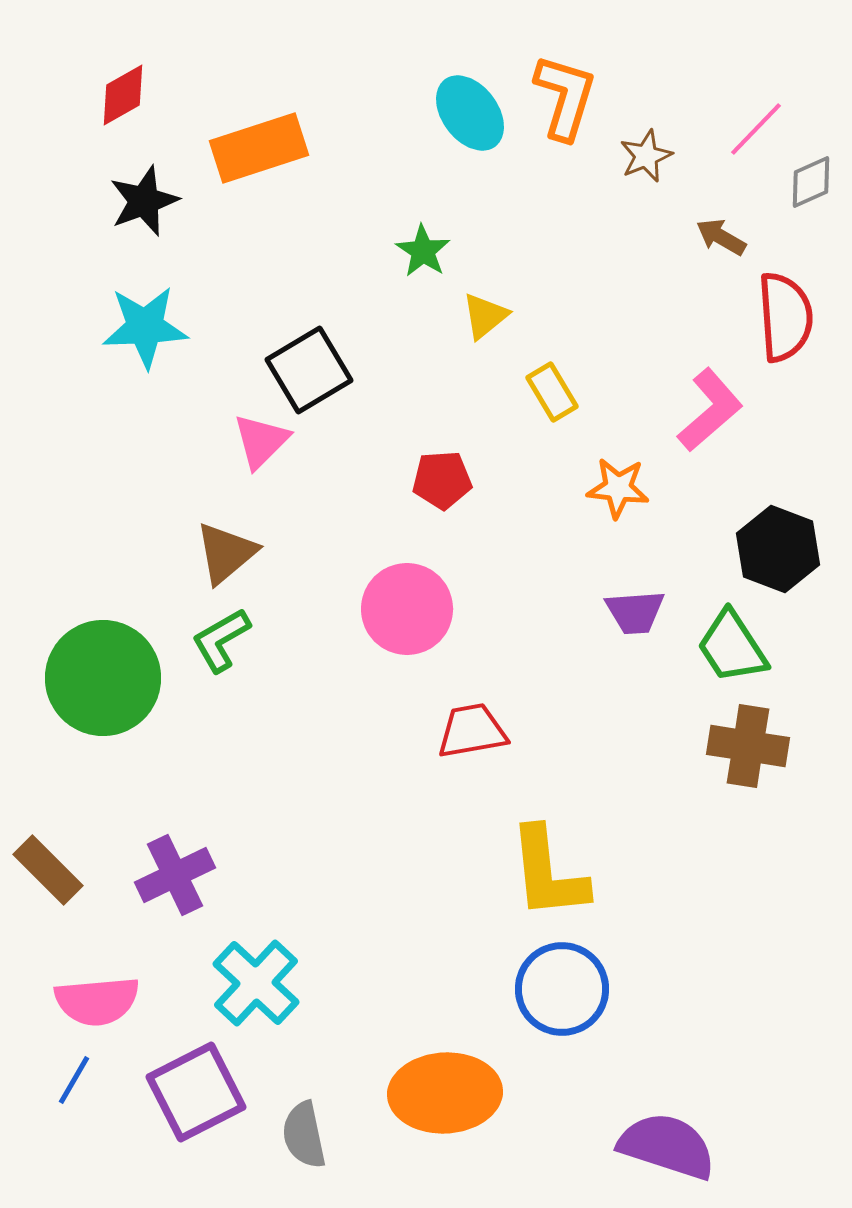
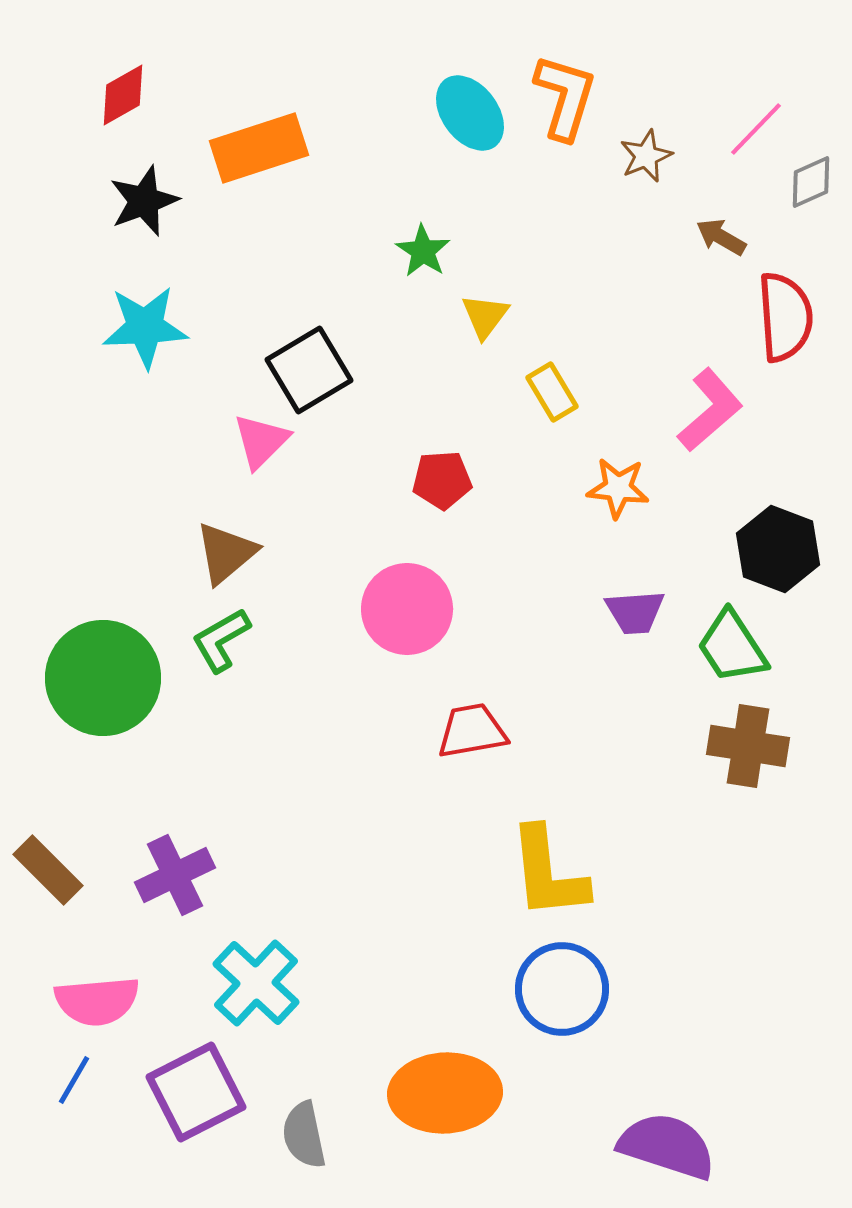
yellow triangle: rotated 14 degrees counterclockwise
